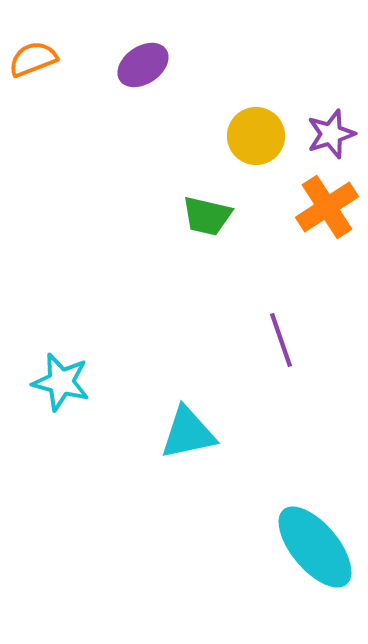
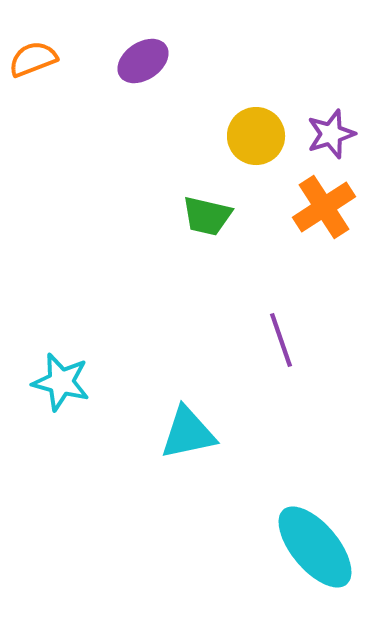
purple ellipse: moved 4 px up
orange cross: moved 3 px left
